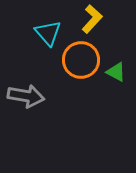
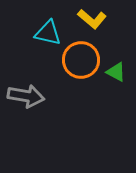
yellow L-shape: rotated 88 degrees clockwise
cyan triangle: rotated 36 degrees counterclockwise
